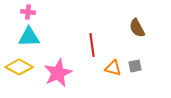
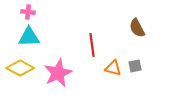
yellow diamond: moved 1 px right, 1 px down
